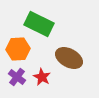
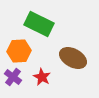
orange hexagon: moved 1 px right, 2 px down
brown ellipse: moved 4 px right
purple cross: moved 4 px left
